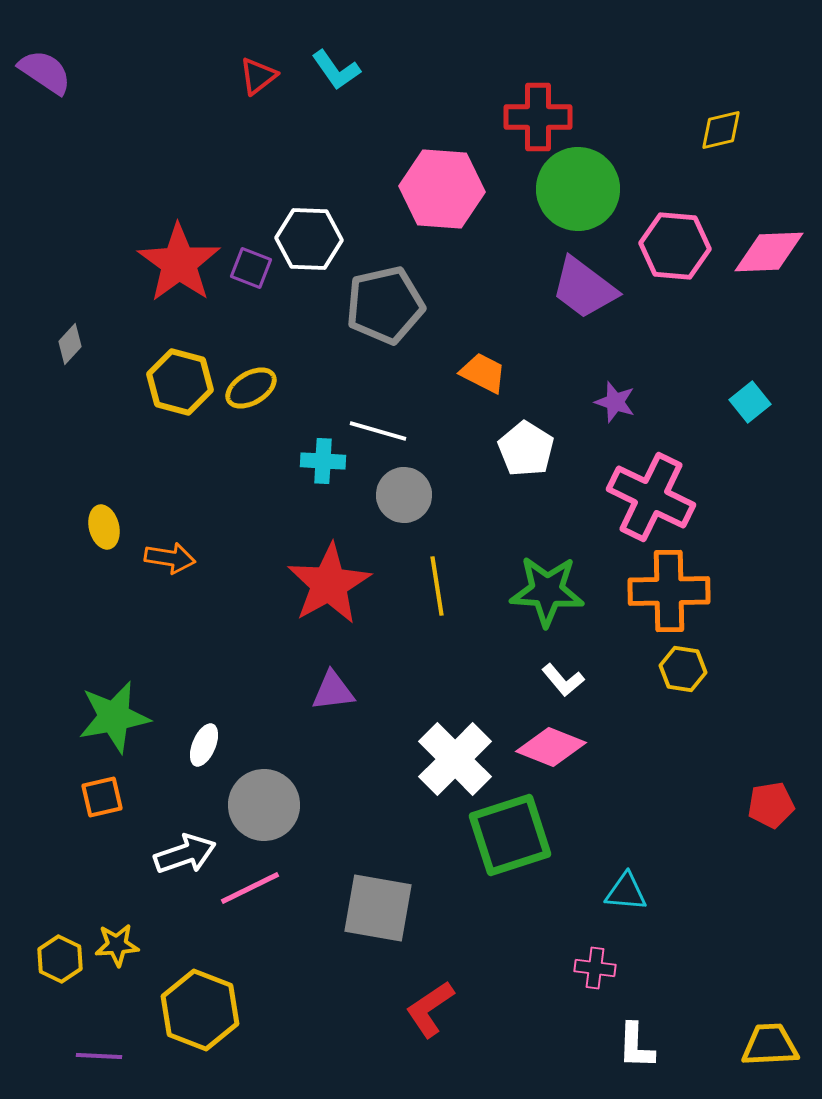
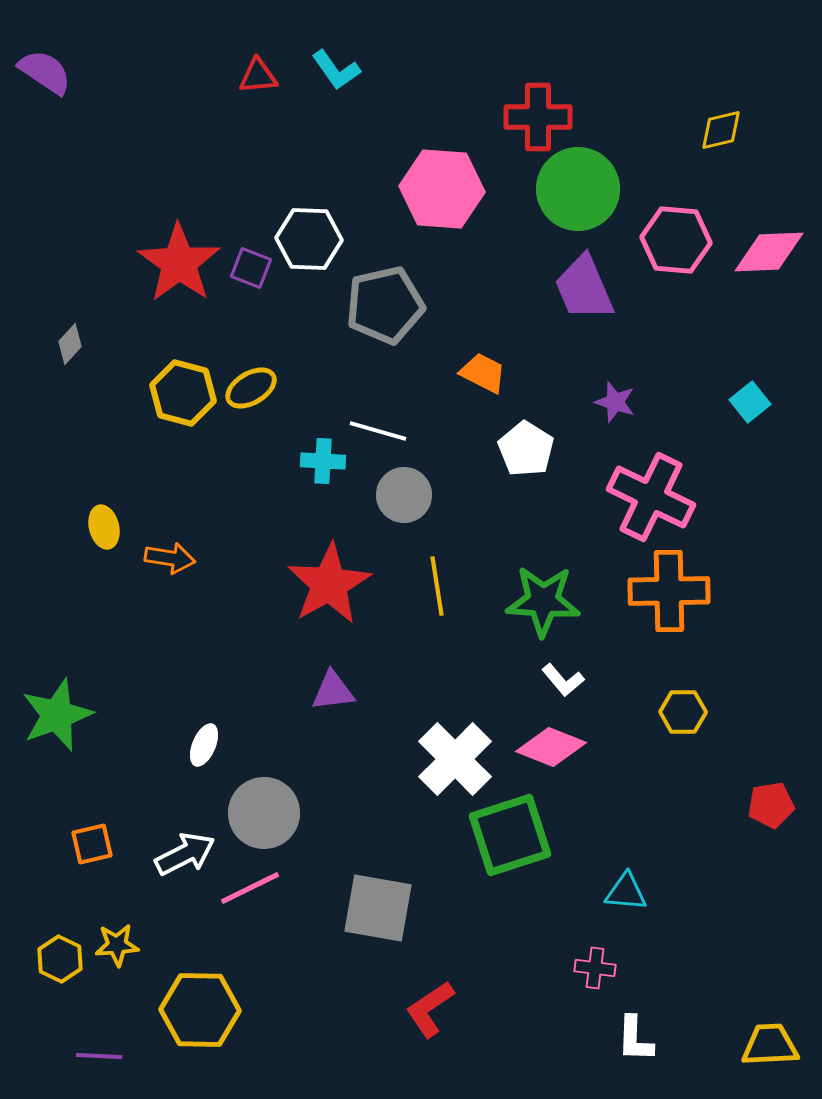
red triangle at (258, 76): rotated 33 degrees clockwise
pink hexagon at (675, 246): moved 1 px right, 6 px up
purple trapezoid at (584, 288): rotated 30 degrees clockwise
yellow hexagon at (180, 382): moved 3 px right, 11 px down
green star at (547, 591): moved 4 px left, 10 px down
yellow hexagon at (683, 669): moved 43 px down; rotated 9 degrees counterclockwise
green star at (114, 717): moved 57 px left, 2 px up; rotated 10 degrees counterclockwise
orange square at (102, 797): moved 10 px left, 47 px down
gray circle at (264, 805): moved 8 px down
white arrow at (185, 854): rotated 8 degrees counterclockwise
yellow hexagon at (200, 1010): rotated 20 degrees counterclockwise
white L-shape at (636, 1046): moved 1 px left, 7 px up
